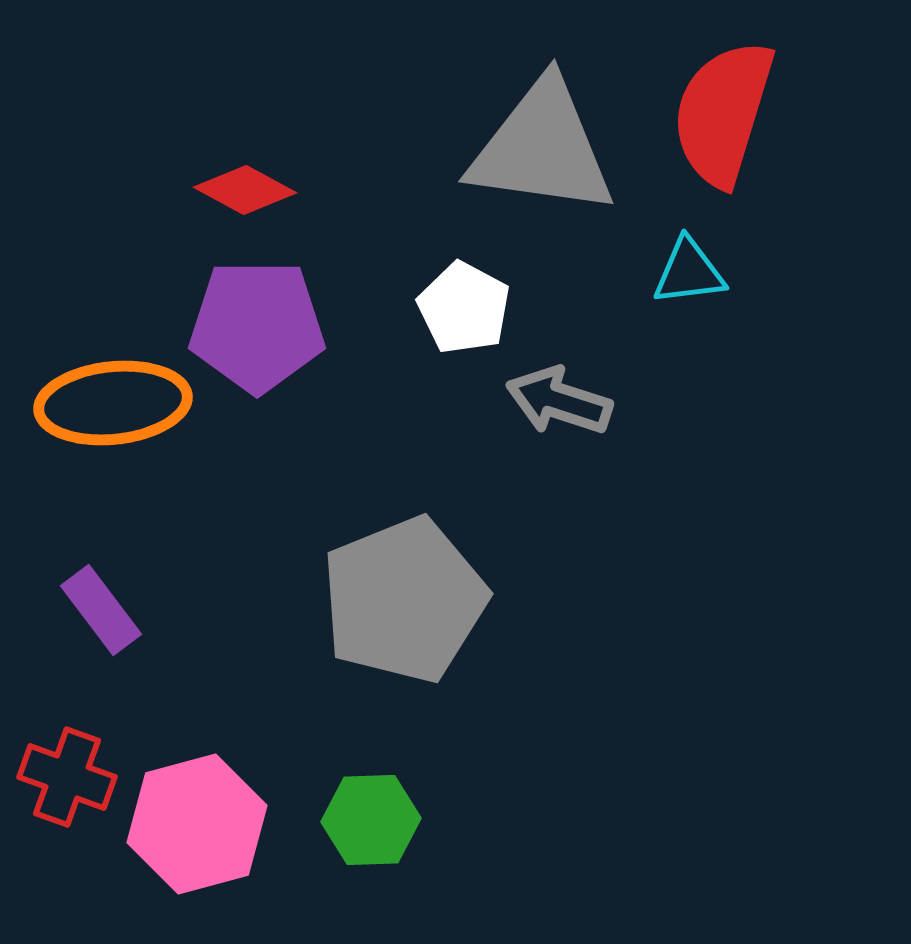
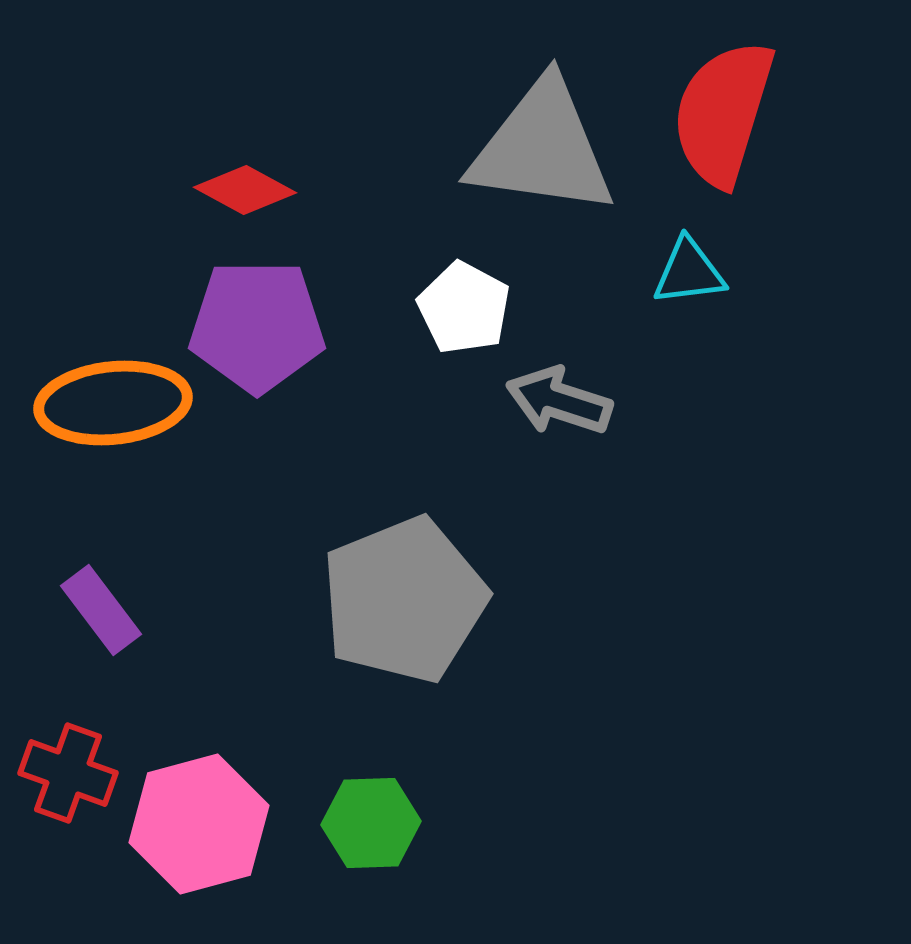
red cross: moved 1 px right, 4 px up
green hexagon: moved 3 px down
pink hexagon: moved 2 px right
